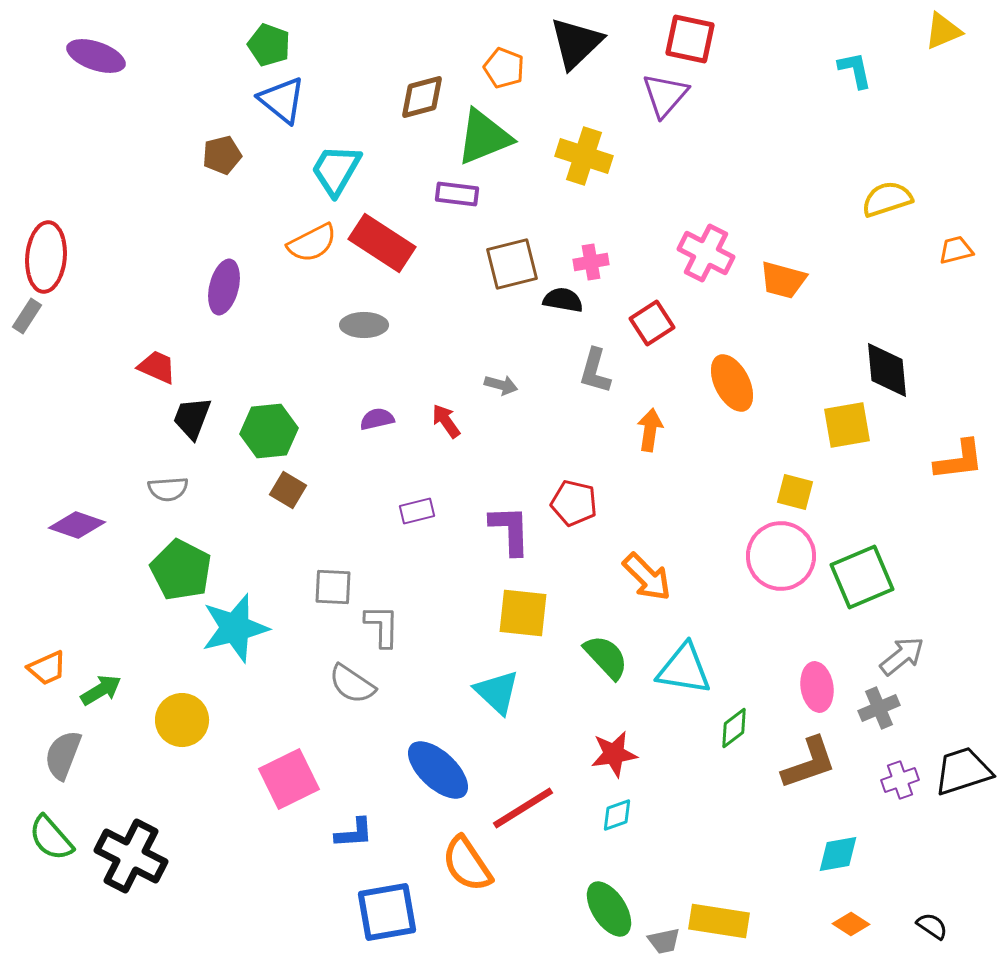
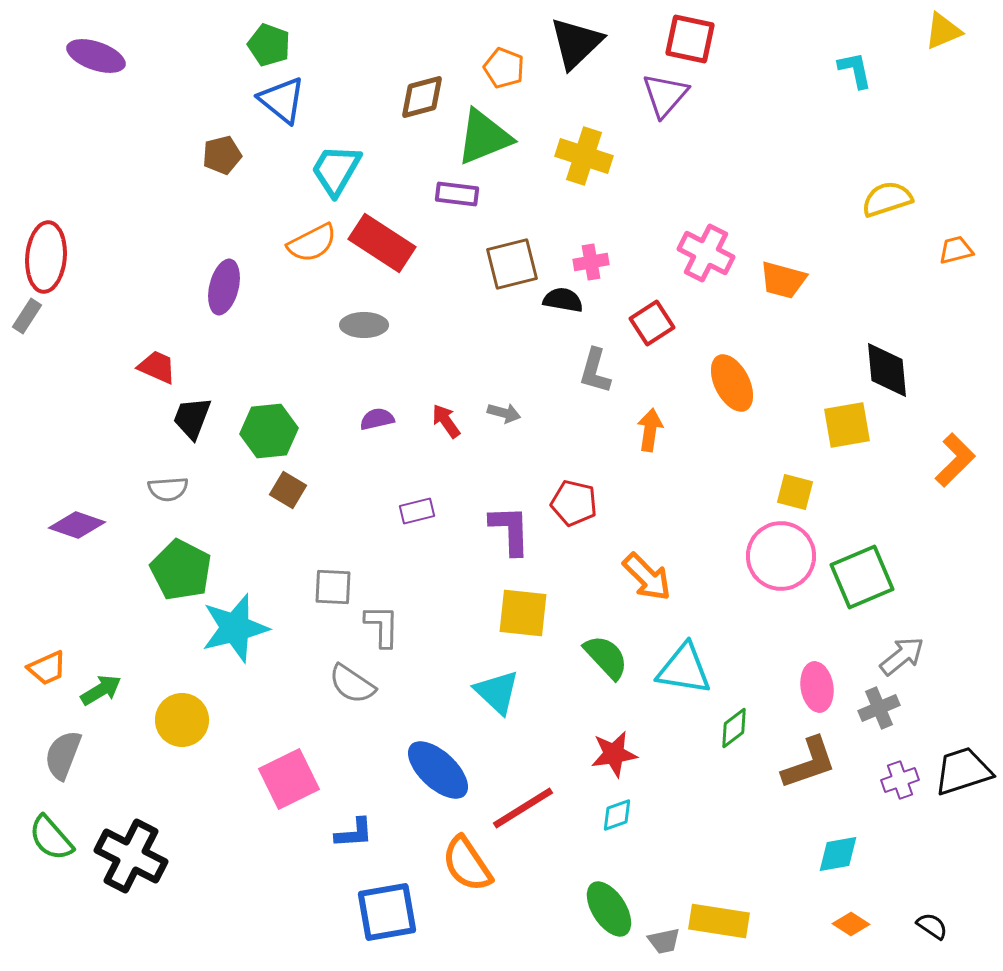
gray arrow at (501, 385): moved 3 px right, 28 px down
orange L-shape at (959, 460): moved 4 px left; rotated 38 degrees counterclockwise
